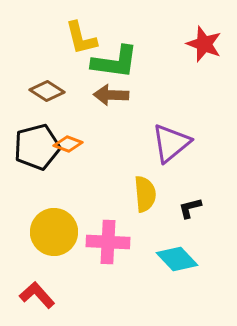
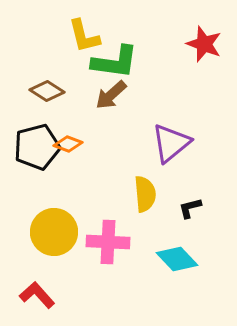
yellow L-shape: moved 3 px right, 2 px up
brown arrow: rotated 44 degrees counterclockwise
